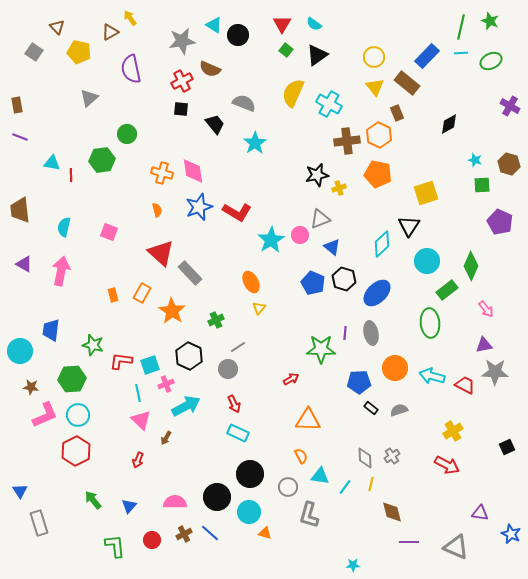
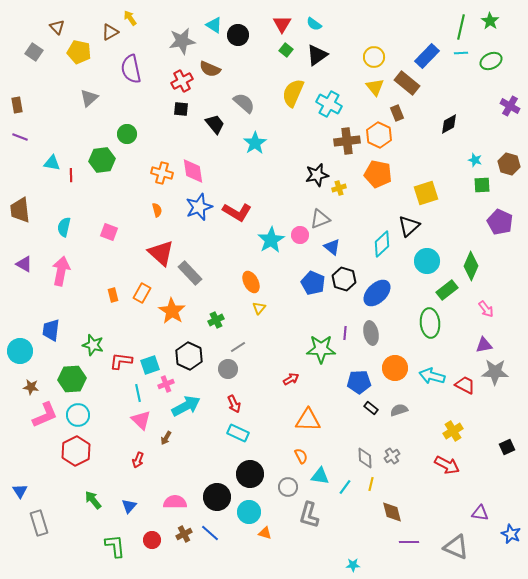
green star at (490, 21): rotated 12 degrees clockwise
gray semicircle at (244, 103): rotated 20 degrees clockwise
black triangle at (409, 226): rotated 15 degrees clockwise
